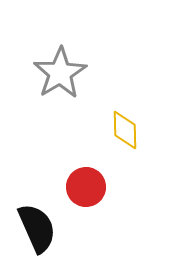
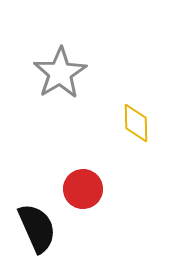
yellow diamond: moved 11 px right, 7 px up
red circle: moved 3 px left, 2 px down
